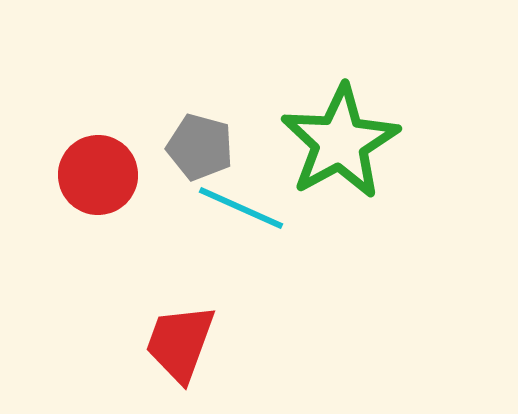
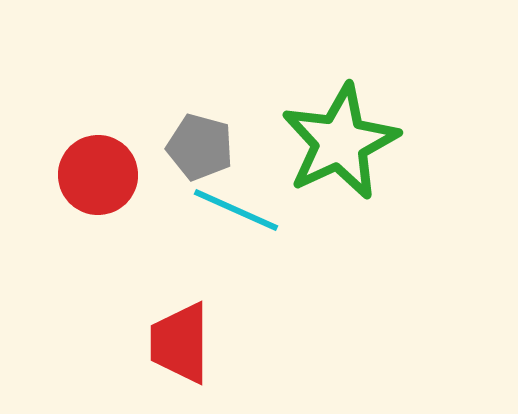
green star: rotated 4 degrees clockwise
cyan line: moved 5 px left, 2 px down
red trapezoid: rotated 20 degrees counterclockwise
